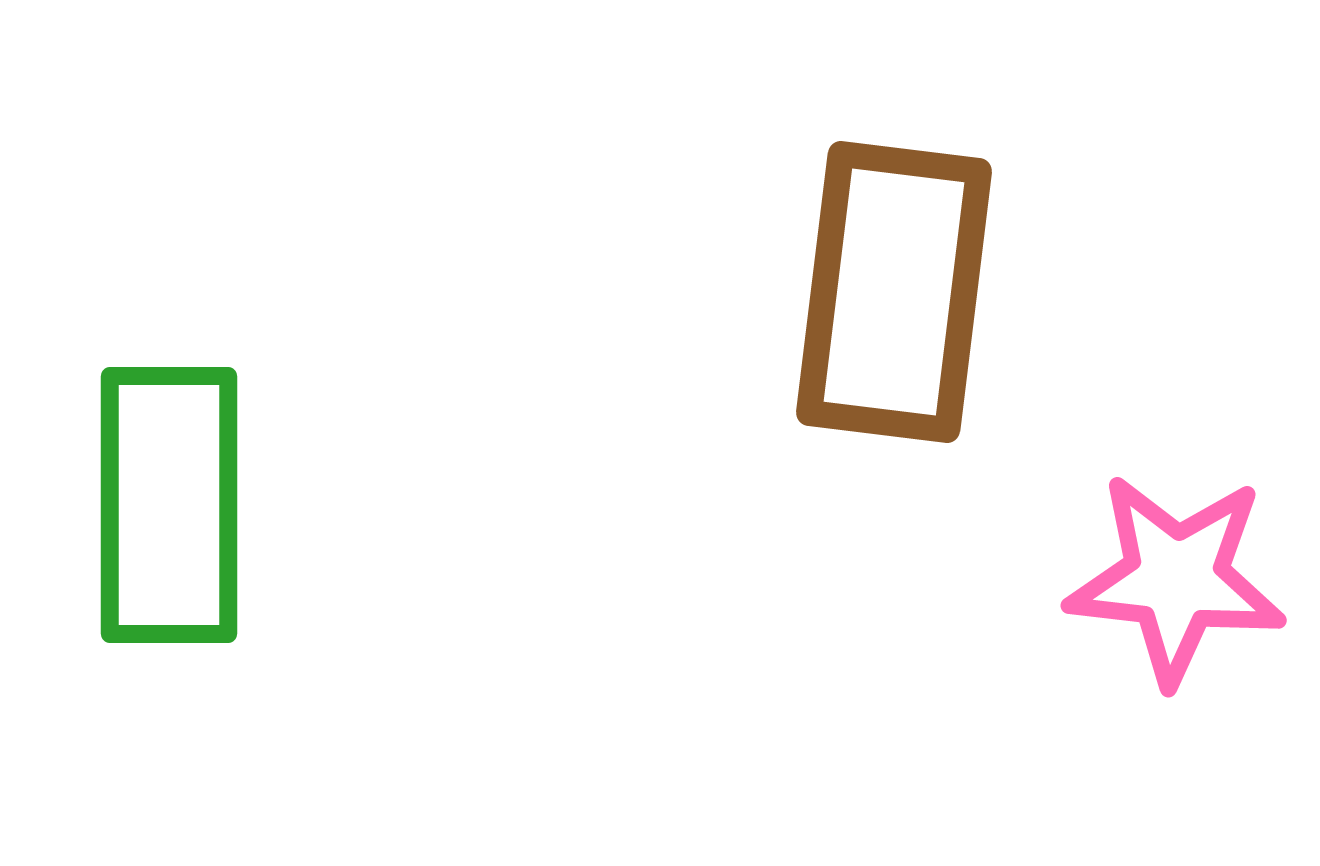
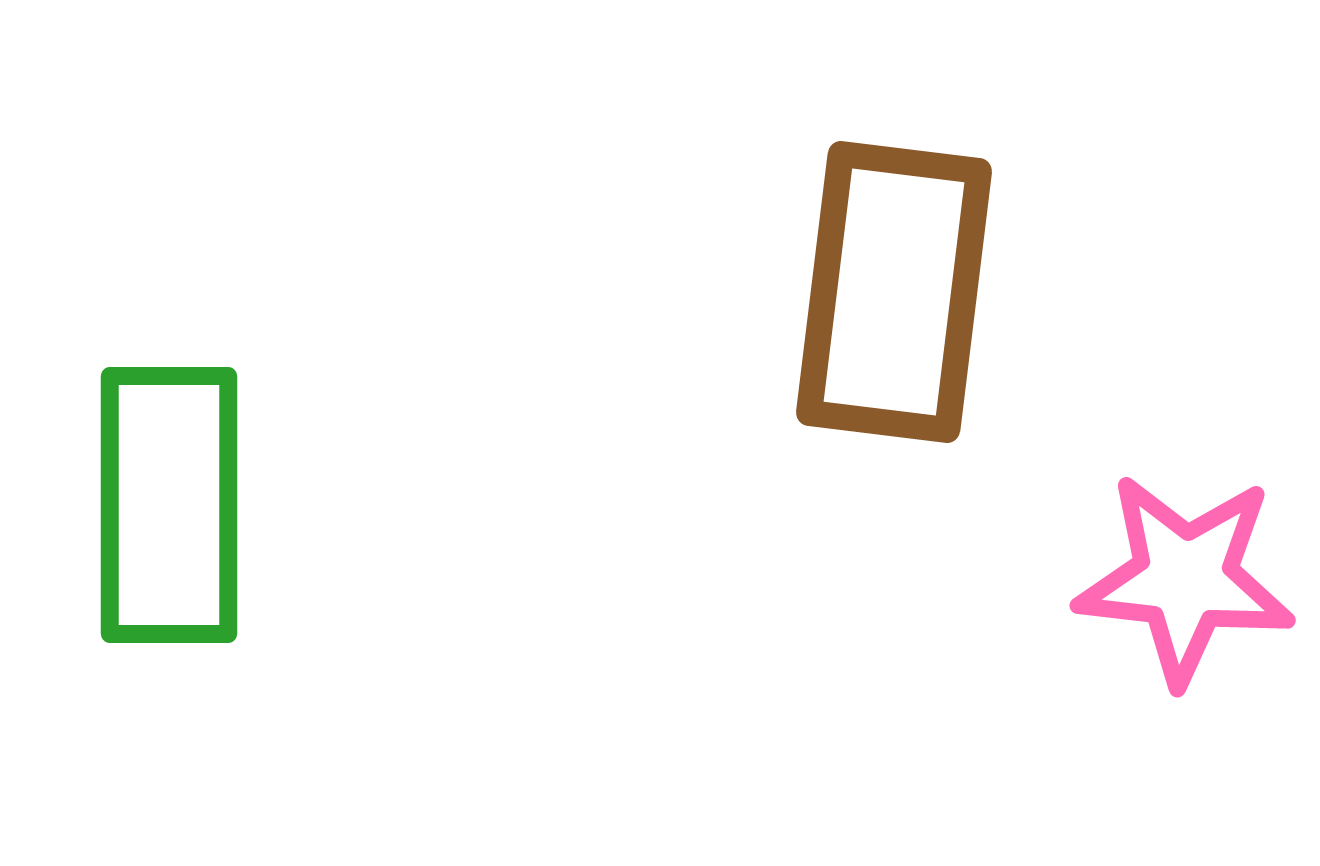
pink star: moved 9 px right
